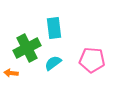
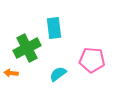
cyan semicircle: moved 5 px right, 11 px down
